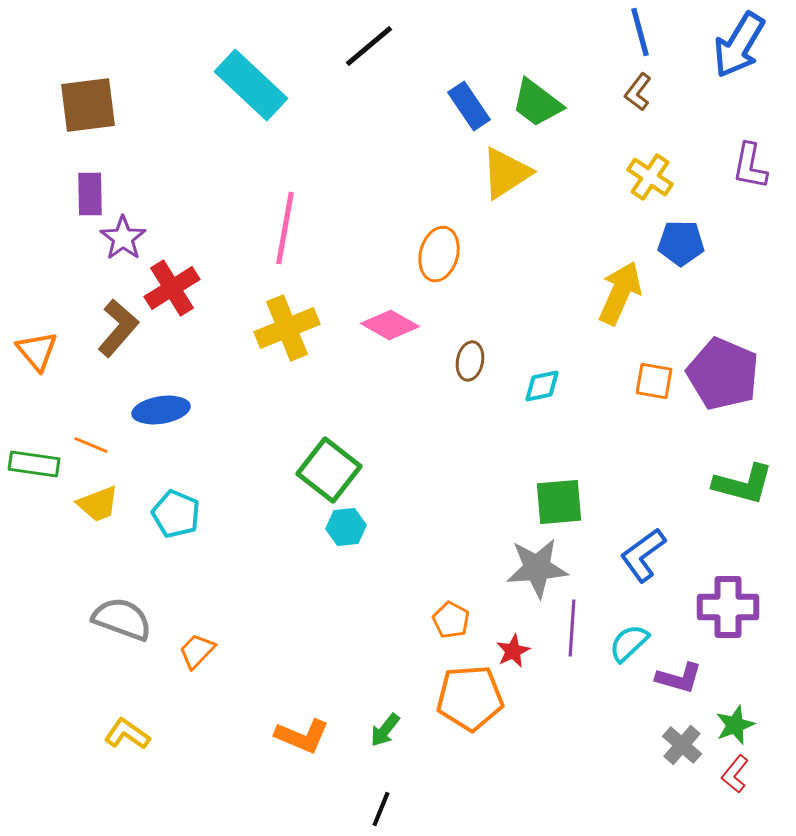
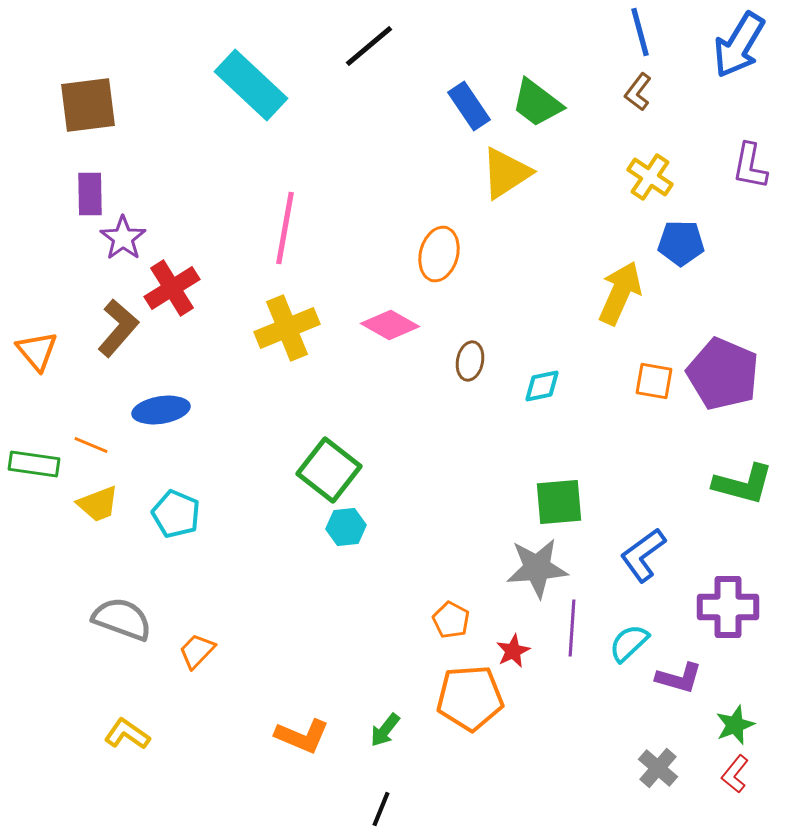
gray cross at (682, 745): moved 24 px left, 23 px down
